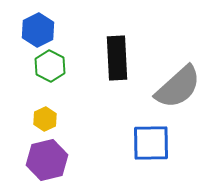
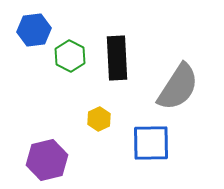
blue hexagon: moved 4 px left; rotated 20 degrees clockwise
green hexagon: moved 20 px right, 10 px up
gray semicircle: rotated 15 degrees counterclockwise
yellow hexagon: moved 54 px right
